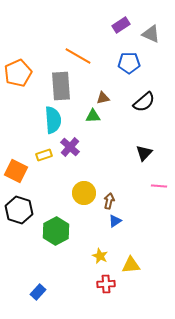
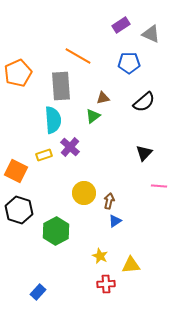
green triangle: rotated 35 degrees counterclockwise
